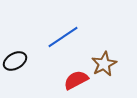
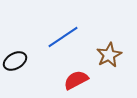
brown star: moved 5 px right, 9 px up
